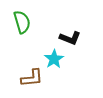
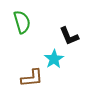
black L-shape: moved 1 px left, 2 px up; rotated 45 degrees clockwise
